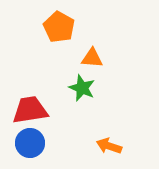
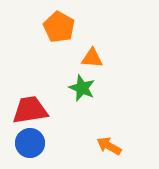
orange arrow: rotated 10 degrees clockwise
